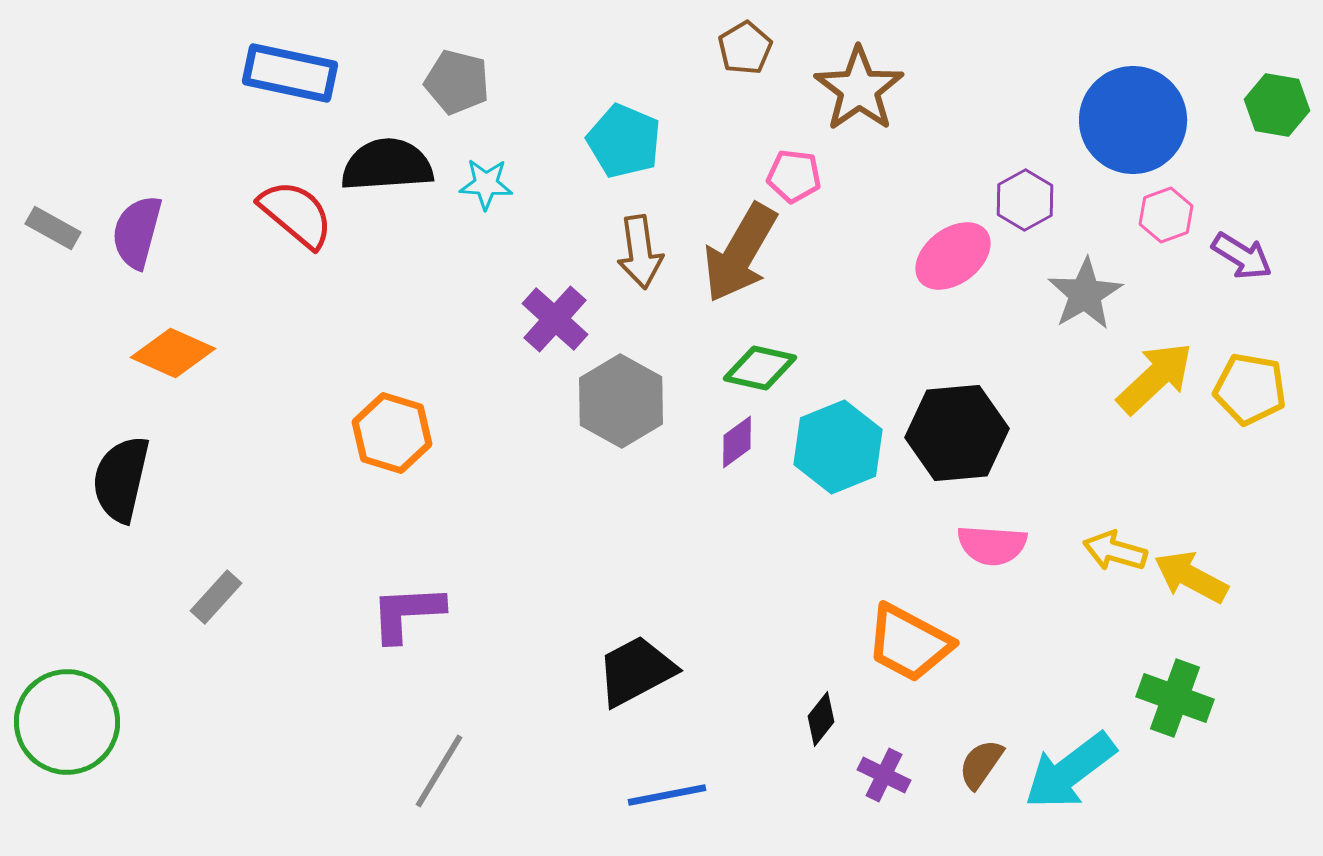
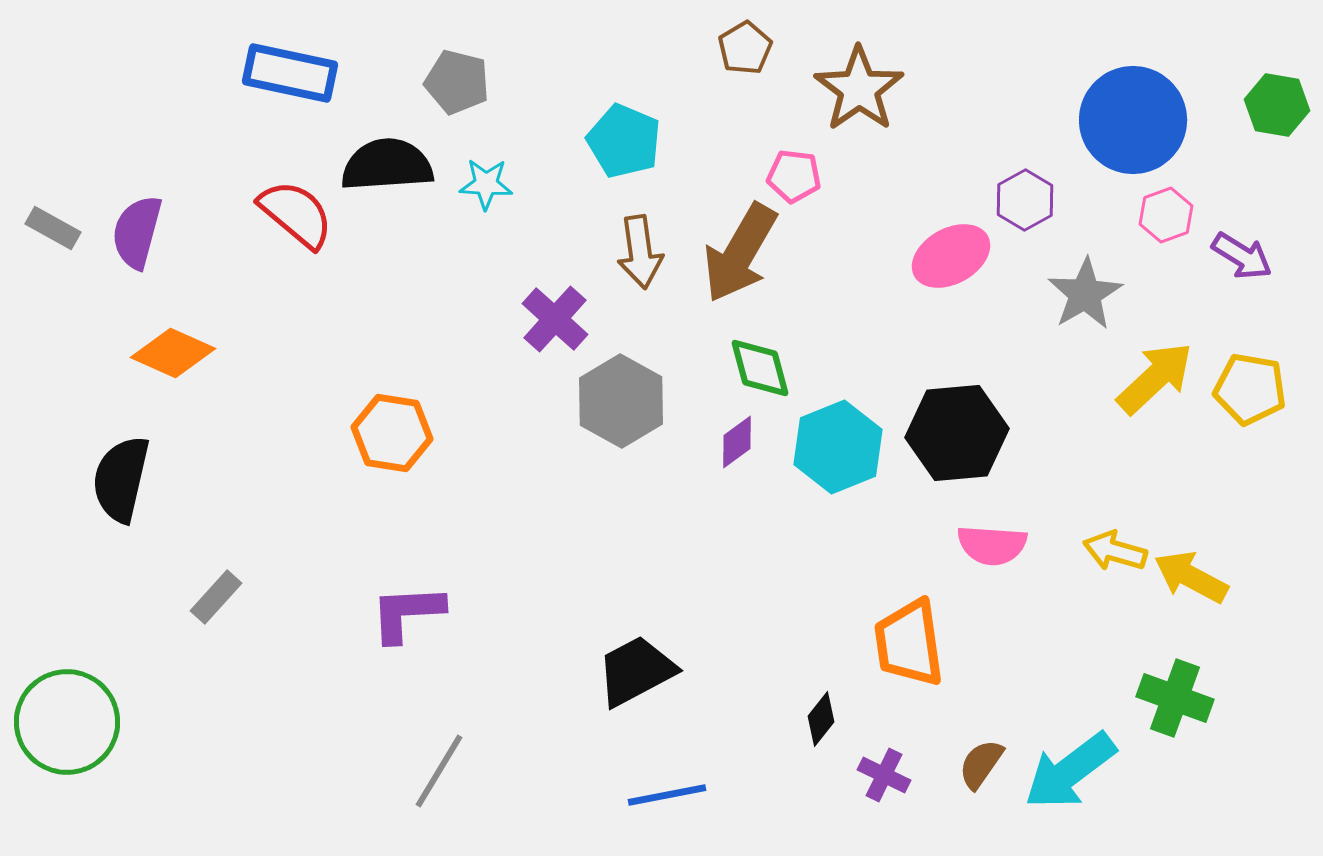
pink ellipse at (953, 256): moved 2 px left; rotated 8 degrees clockwise
green diamond at (760, 368): rotated 62 degrees clockwise
orange hexagon at (392, 433): rotated 8 degrees counterclockwise
orange trapezoid at (909, 643): rotated 54 degrees clockwise
